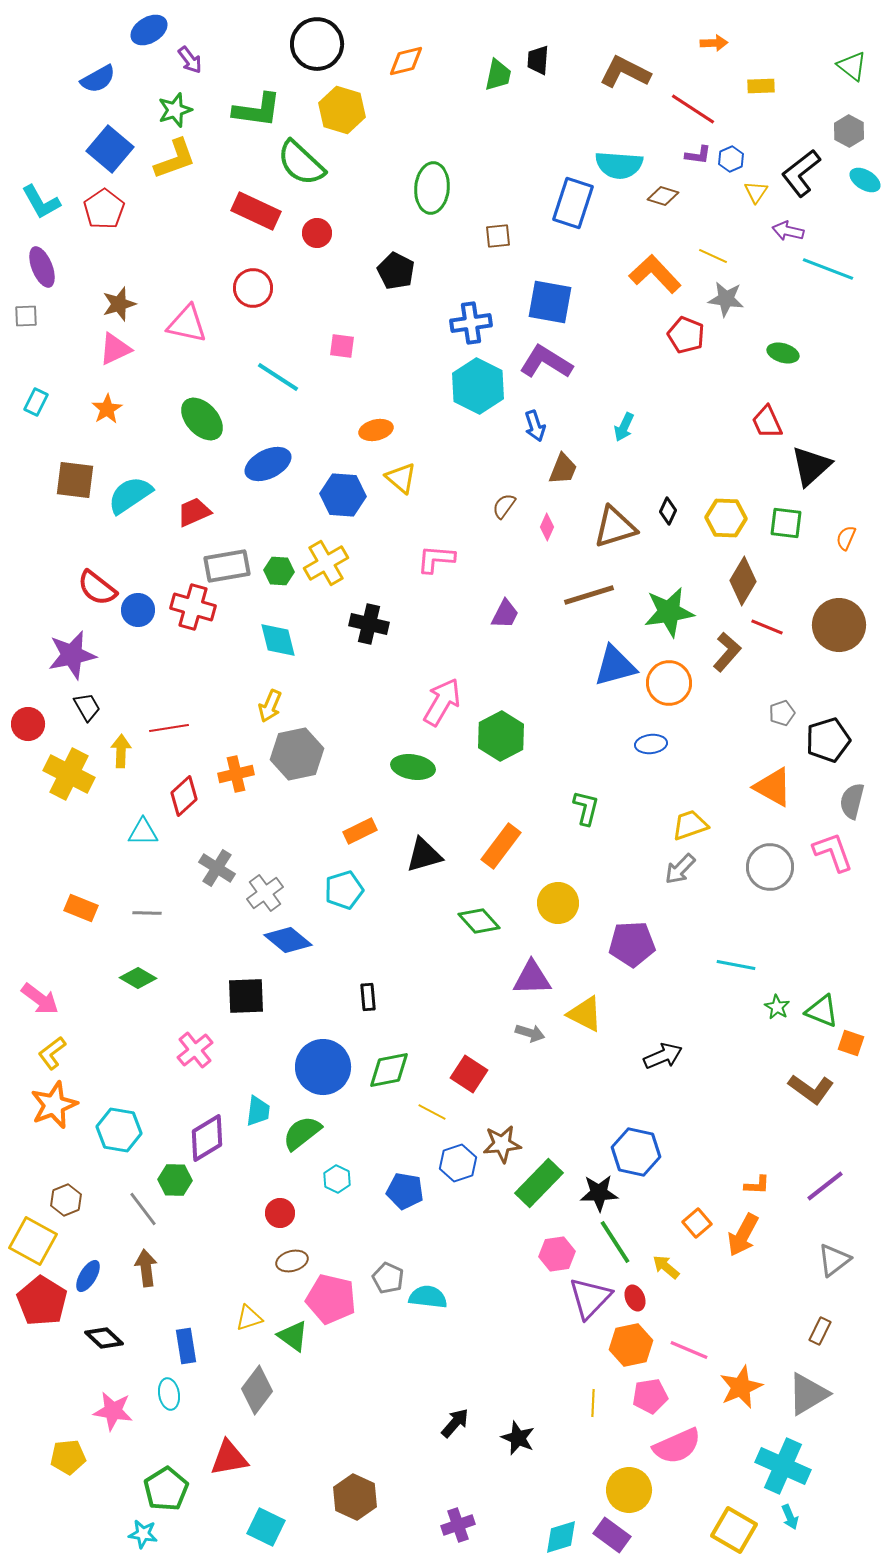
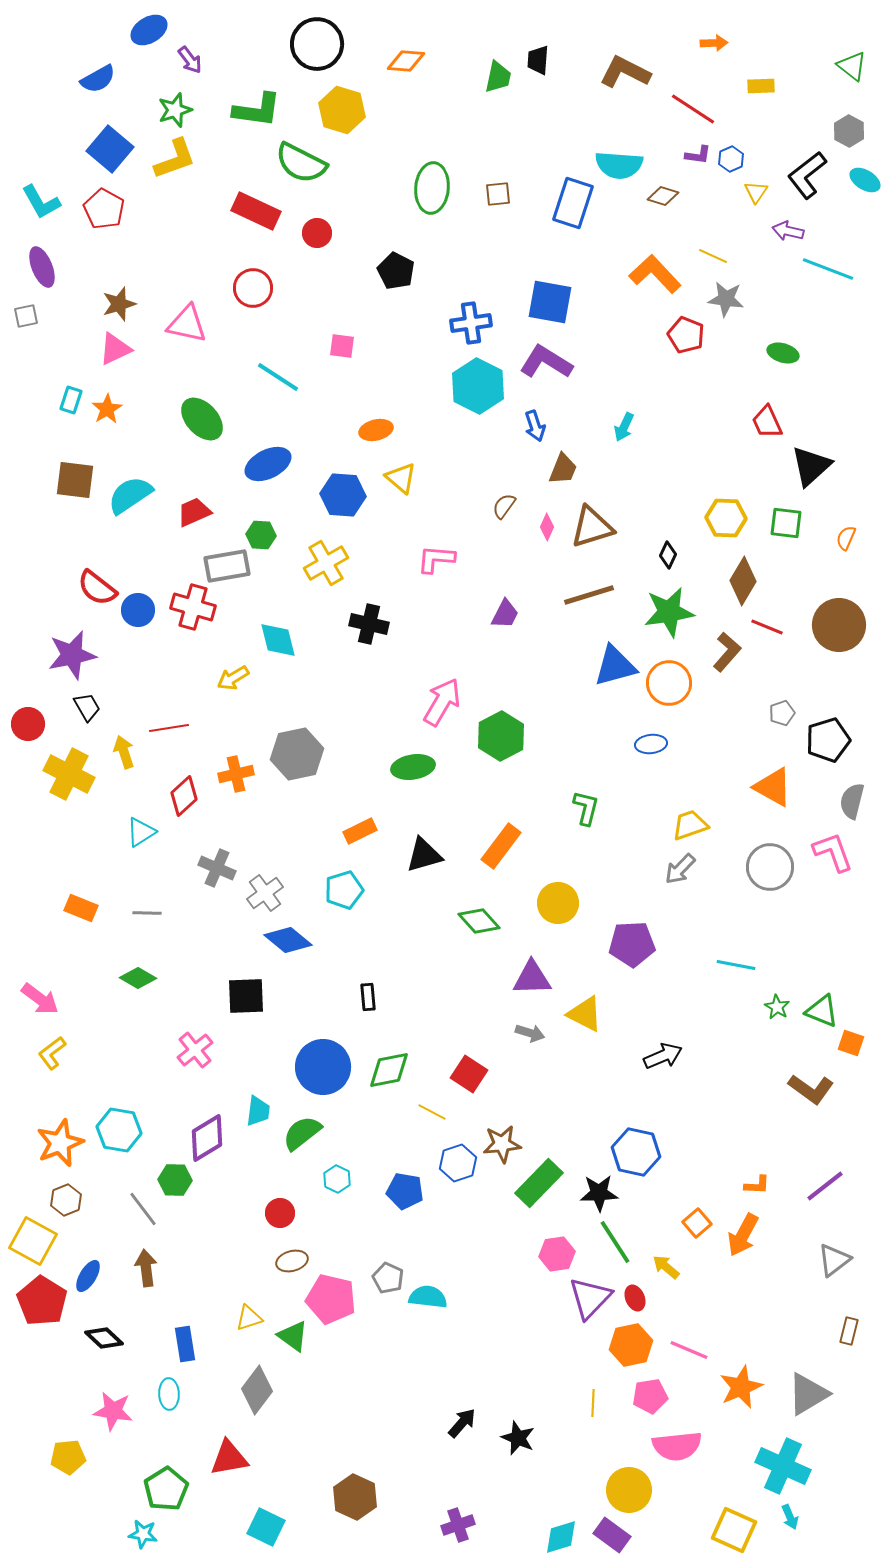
orange diamond at (406, 61): rotated 18 degrees clockwise
green trapezoid at (498, 75): moved 2 px down
green semicircle at (301, 163): rotated 16 degrees counterclockwise
black L-shape at (801, 173): moved 6 px right, 2 px down
red pentagon at (104, 209): rotated 9 degrees counterclockwise
brown square at (498, 236): moved 42 px up
gray square at (26, 316): rotated 10 degrees counterclockwise
cyan rectangle at (36, 402): moved 35 px right, 2 px up; rotated 8 degrees counterclockwise
black diamond at (668, 511): moved 44 px down
brown triangle at (615, 527): moved 23 px left
green hexagon at (279, 571): moved 18 px left, 36 px up
yellow arrow at (270, 706): moved 37 px left, 28 px up; rotated 36 degrees clockwise
yellow arrow at (121, 751): moved 3 px right, 1 px down; rotated 20 degrees counterclockwise
green ellipse at (413, 767): rotated 18 degrees counterclockwise
cyan triangle at (143, 832): moved 2 px left; rotated 32 degrees counterclockwise
gray cross at (217, 868): rotated 9 degrees counterclockwise
orange star at (54, 1105): moved 6 px right, 38 px down
brown rectangle at (820, 1331): moved 29 px right; rotated 12 degrees counterclockwise
blue rectangle at (186, 1346): moved 1 px left, 2 px up
cyan ellipse at (169, 1394): rotated 8 degrees clockwise
black arrow at (455, 1423): moved 7 px right
pink semicircle at (677, 1446): rotated 18 degrees clockwise
yellow square at (734, 1530): rotated 6 degrees counterclockwise
